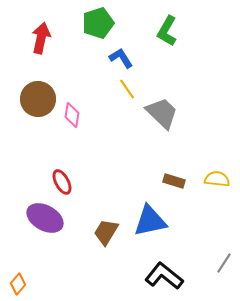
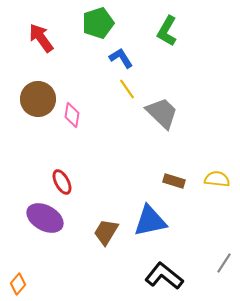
red arrow: rotated 48 degrees counterclockwise
